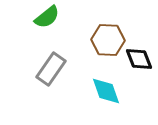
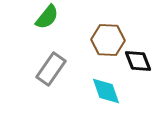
green semicircle: rotated 12 degrees counterclockwise
black diamond: moved 1 px left, 2 px down
